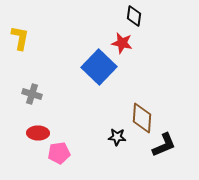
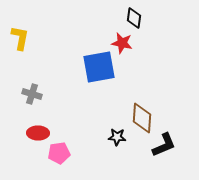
black diamond: moved 2 px down
blue square: rotated 36 degrees clockwise
